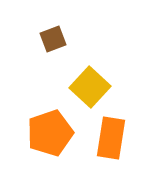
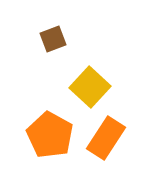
orange pentagon: moved 2 px down; rotated 24 degrees counterclockwise
orange rectangle: moved 5 px left; rotated 24 degrees clockwise
